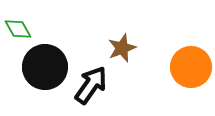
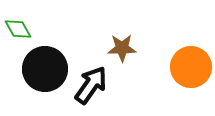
brown star: rotated 20 degrees clockwise
black circle: moved 2 px down
